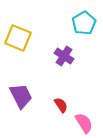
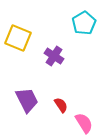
purple cross: moved 10 px left
purple trapezoid: moved 6 px right, 4 px down
